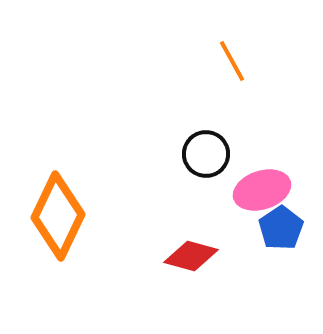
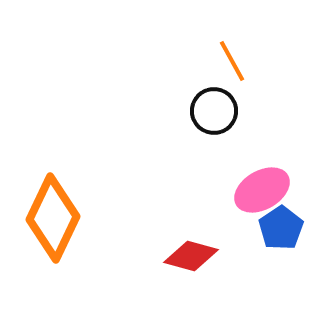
black circle: moved 8 px right, 43 px up
pink ellipse: rotated 12 degrees counterclockwise
orange diamond: moved 5 px left, 2 px down
